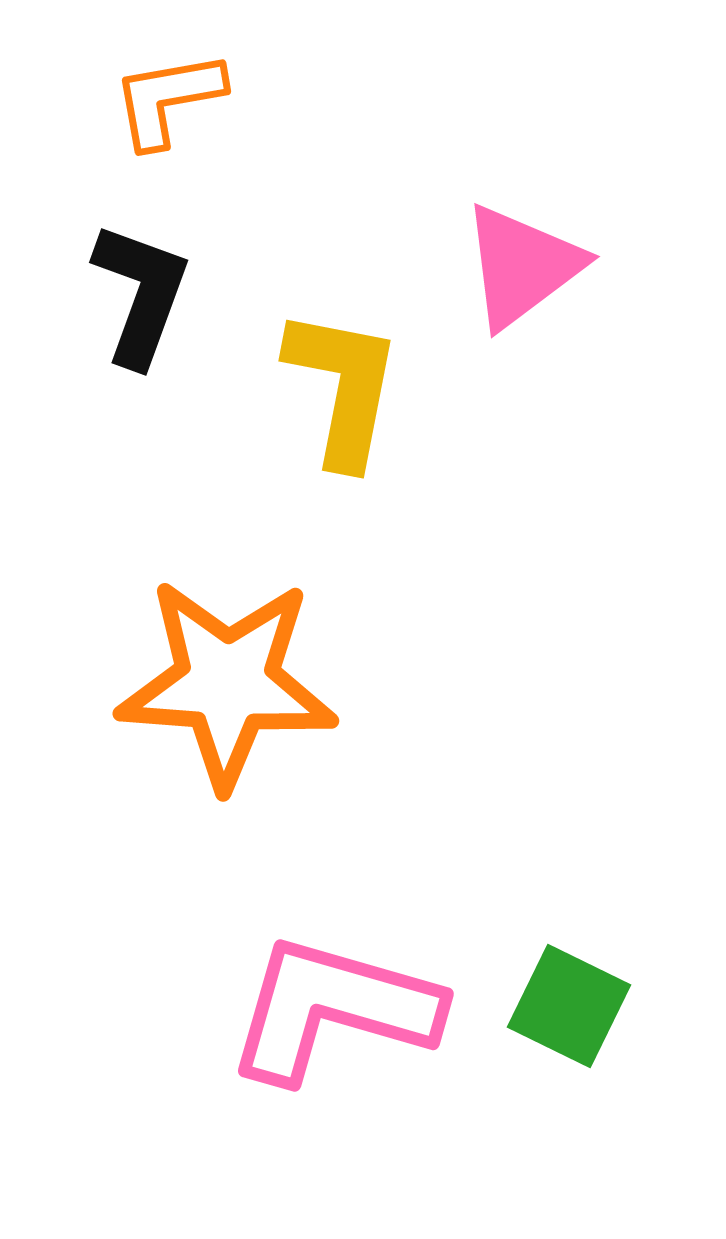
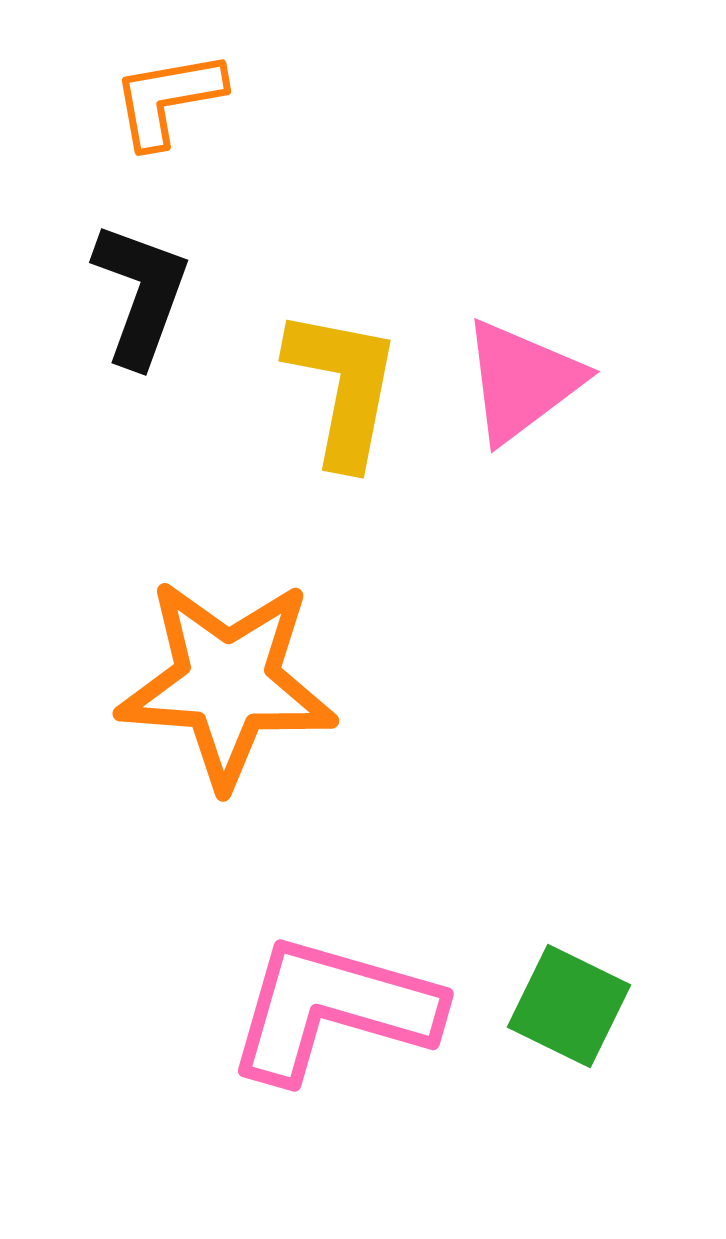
pink triangle: moved 115 px down
